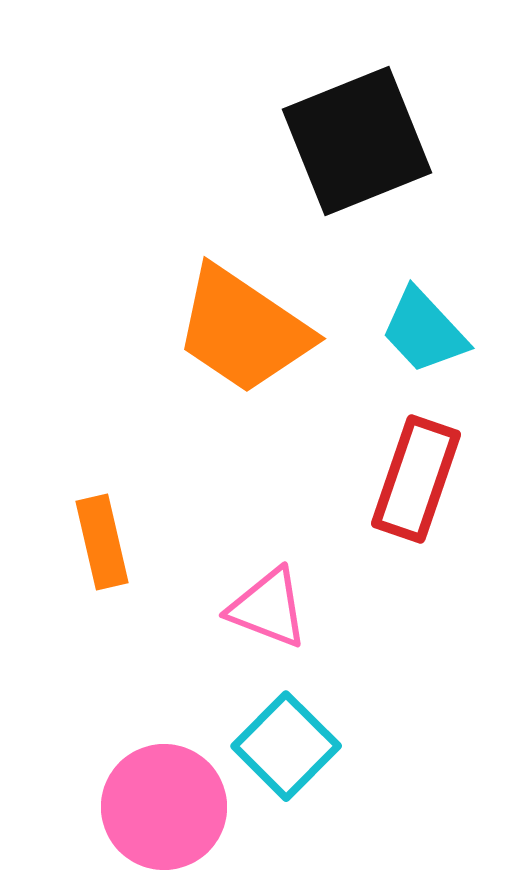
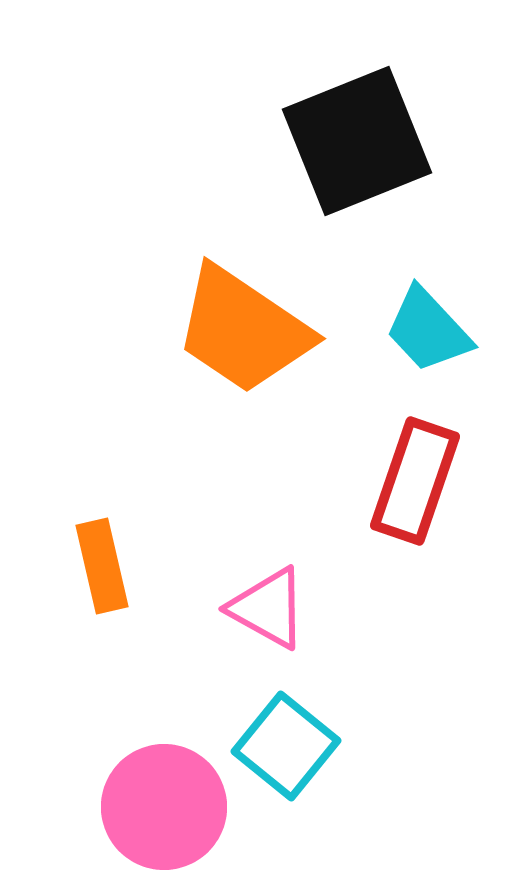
cyan trapezoid: moved 4 px right, 1 px up
red rectangle: moved 1 px left, 2 px down
orange rectangle: moved 24 px down
pink triangle: rotated 8 degrees clockwise
cyan square: rotated 6 degrees counterclockwise
